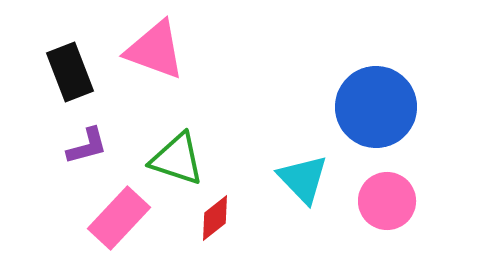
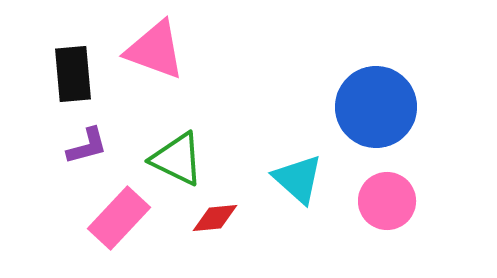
black rectangle: moved 3 px right, 2 px down; rotated 16 degrees clockwise
green triangle: rotated 8 degrees clockwise
cyan triangle: moved 5 px left; rotated 4 degrees counterclockwise
red diamond: rotated 33 degrees clockwise
